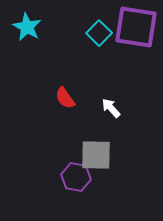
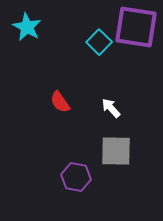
cyan square: moved 9 px down
red semicircle: moved 5 px left, 4 px down
gray square: moved 20 px right, 4 px up
